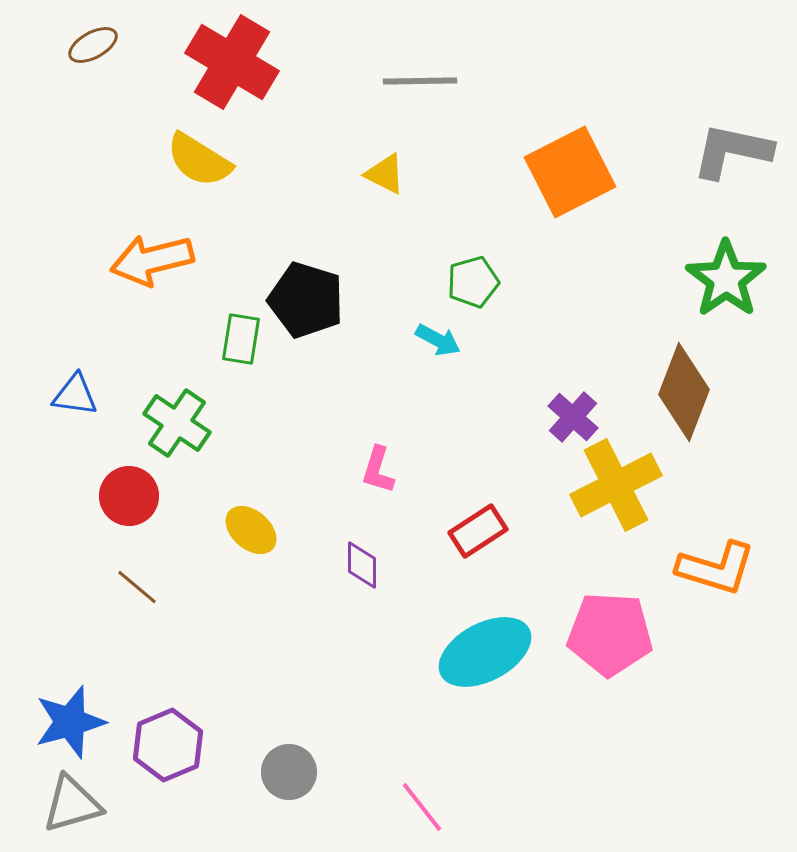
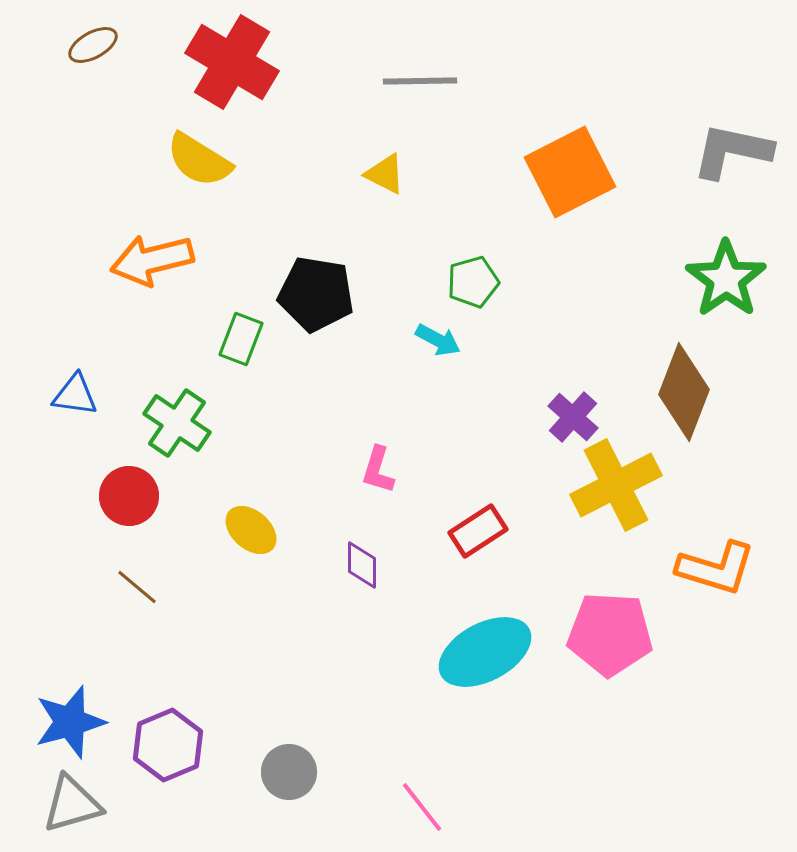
black pentagon: moved 10 px right, 6 px up; rotated 8 degrees counterclockwise
green rectangle: rotated 12 degrees clockwise
